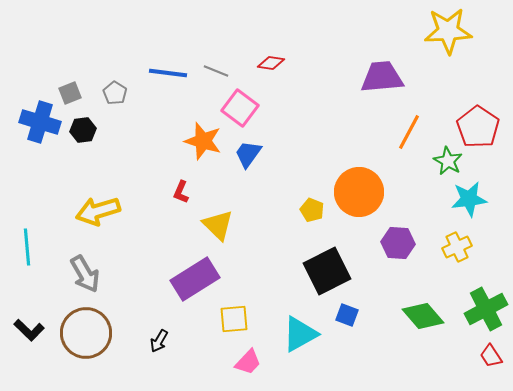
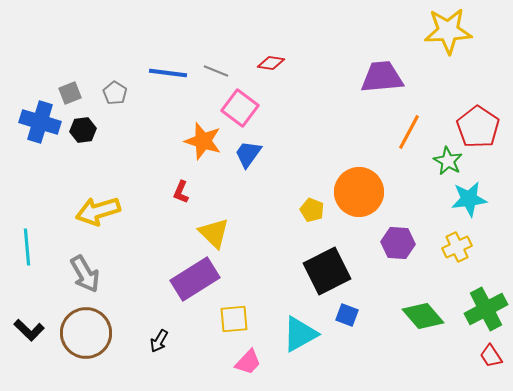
yellow triangle: moved 4 px left, 8 px down
